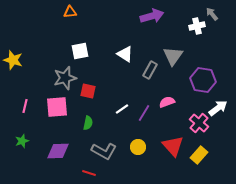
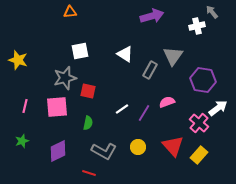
gray arrow: moved 2 px up
yellow star: moved 5 px right
purple diamond: rotated 25 degrees counterclockwise
